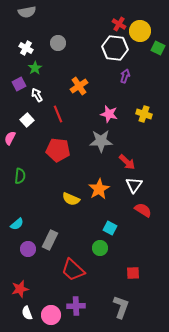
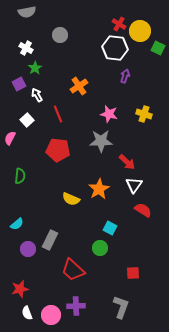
gray circle: moved 2 px right, 8 px up
